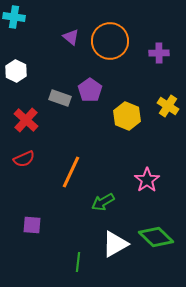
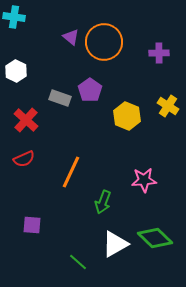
orange circle: moved 6 px left, 1 px down
pink star: moved 3 px left; rotated 30 degrees clockwise
green arrow: rotated 40 degrees counterclockwise
green diamond: moved 1 px left, 1 px down
green line: rotated 54 degrees counterclockwise
